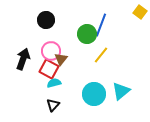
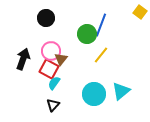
black circle: moved 2 px up
cyan semicircle: rotated 40 degrees counterclockwise
